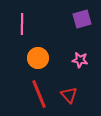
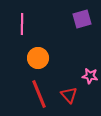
pink star: moved 10 px right, 16 px down
